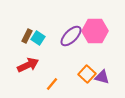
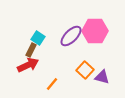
brown rectangle: moved 4 px right, 14 px down
orange square: moved 2 px left, 4 px up
